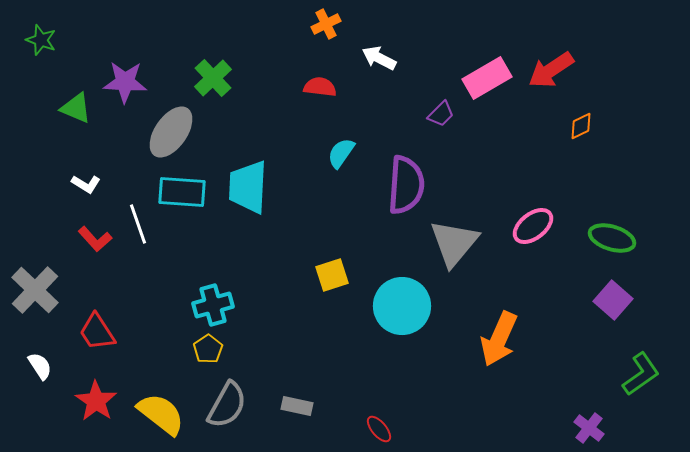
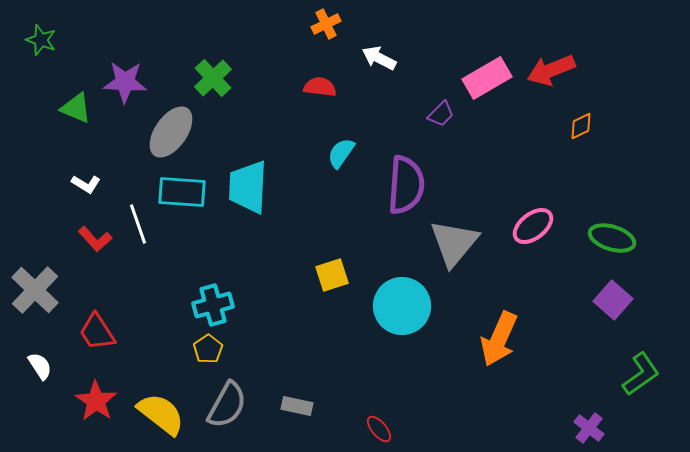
red arrow: rotated 12 degrees clockwise
